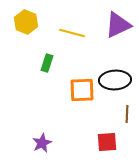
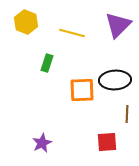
purple triangle: rotated 20 degrees counterclockwise
